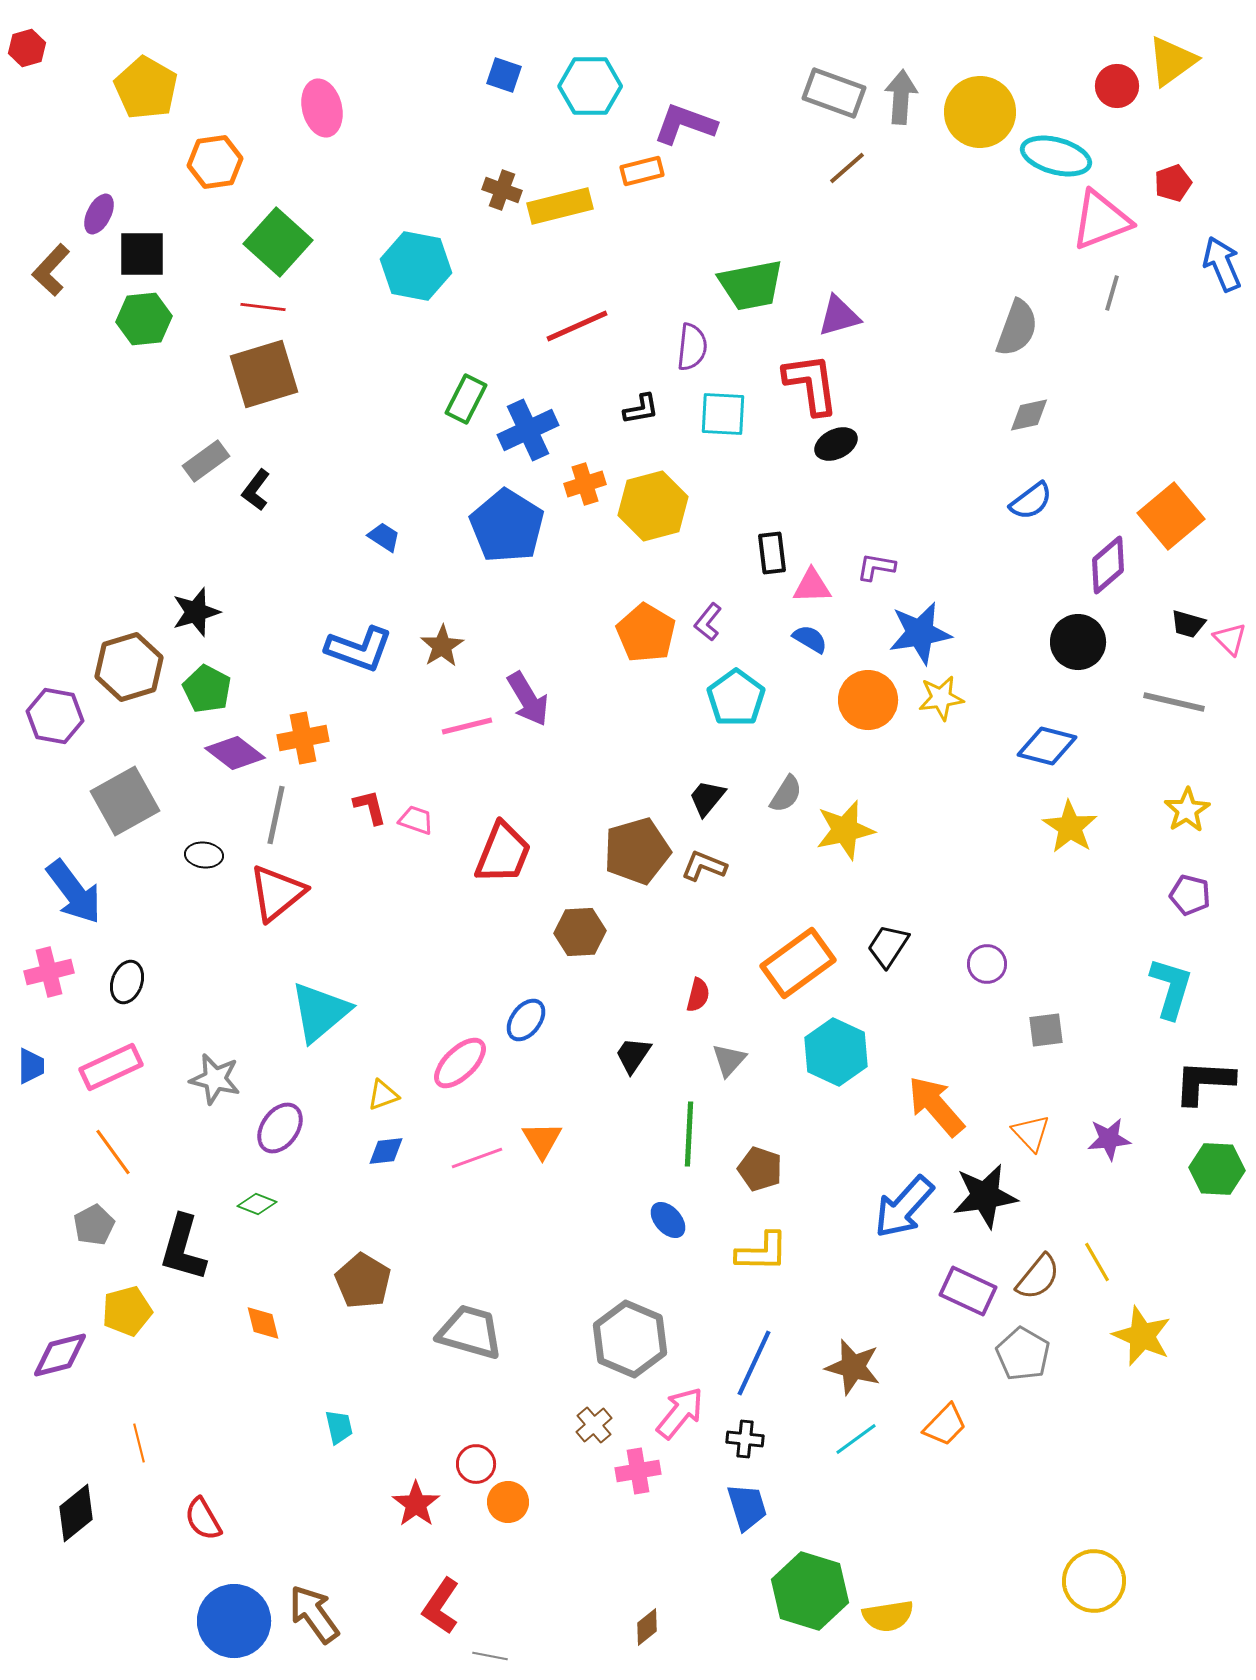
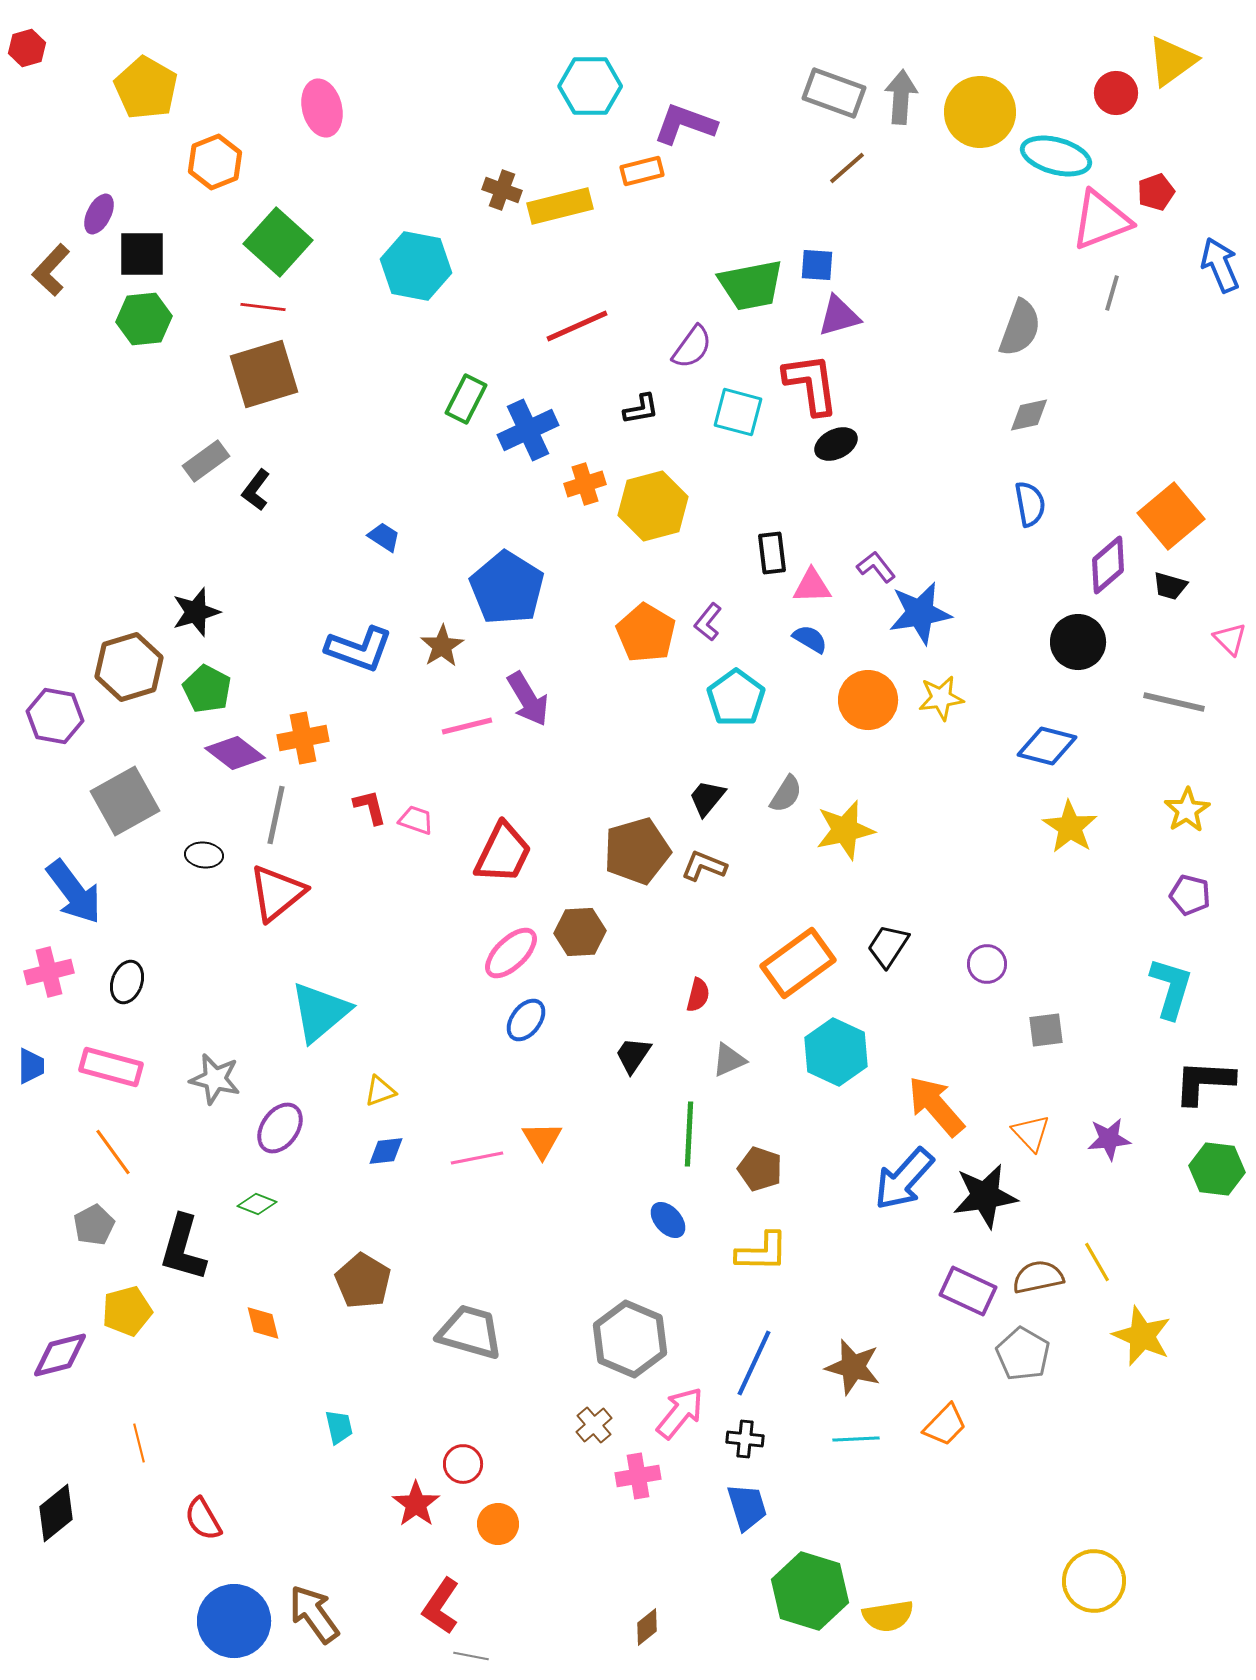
blue square at (504, 75): moved 313 px right, 190 px down; rotated 15 degrees counterclockwise
red circle at (1117, 86): moved 1 px left, 7 px down
orange hexagon at (215, 162): rotated 14 degrees counterclockwise
red pentagon at (1173, 183): moved 17 px left, 9 px down
blue arrow at (1222, 264): moved 2 px left, 1 px down
gray semicircle at (1017, 328): moved 3 px right
purple semicircle at (692, 347): rotated 30 degrees clockwise
cyan square at (723, 414): moved 15 px right, 2 px up; rotated 12 degrees clockwise
blue semicircle at (1031, 501): moved 1 px left, 3 px down; rotated 63 degrees counterclockwise
blue pentagon at (507, 526): moved 62 px down
purple L-shape at (876, 567): rotated 42 degrees clockwise
black trapezoid at (1188, 624): moved 18 px left, 38 px up
blue star at (920, 633): moved 20 px up
red trapezoid at (503, 853): rotated 4 degrees clockwise
gray triangle at (729, 1060): rotated 24 degrees clockwise
pink ellipse at (460, 1063): moved 51 px right, 110 px up
pink rectangle at (111, 1067): rotated 40 degrees clockwise
yellow triangle at (383, 1095): moved 3 px left, 4 px up
pink line at (477, 1158): rotated 9 degrees clockwise
green hexagon at (1217, 1169): rotated 4 degrees clockwise
blue arrow at (904, 1207): moved 28 px up
brown semicircle at (1038, 1277): rotated 141 degrees counterclockwise
cyan line at (856, 1439): rotated 33 degrees clockwise
red circle at (476, 1464): moved 13 px left
pink cross at (638, 1471): moved 5 px down
orange circle at (508, 1502): moved 10 px left, 22 px down
black diamond at (76, 1513): moved 20 px left
gray line at (490, 1656): moved 19 px left
